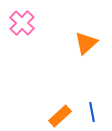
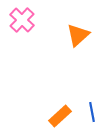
pink cross: moved 3 px up
orange triangle: moved 8 px left, 8 px up
